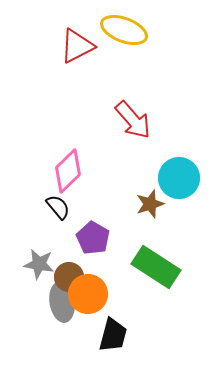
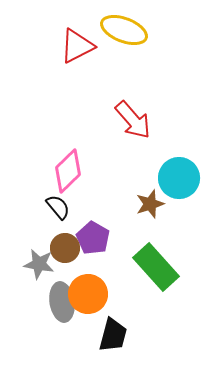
green rectangle: rotated 15 degrees clockwise
brown circle: moved 4 px left, 29 px up
